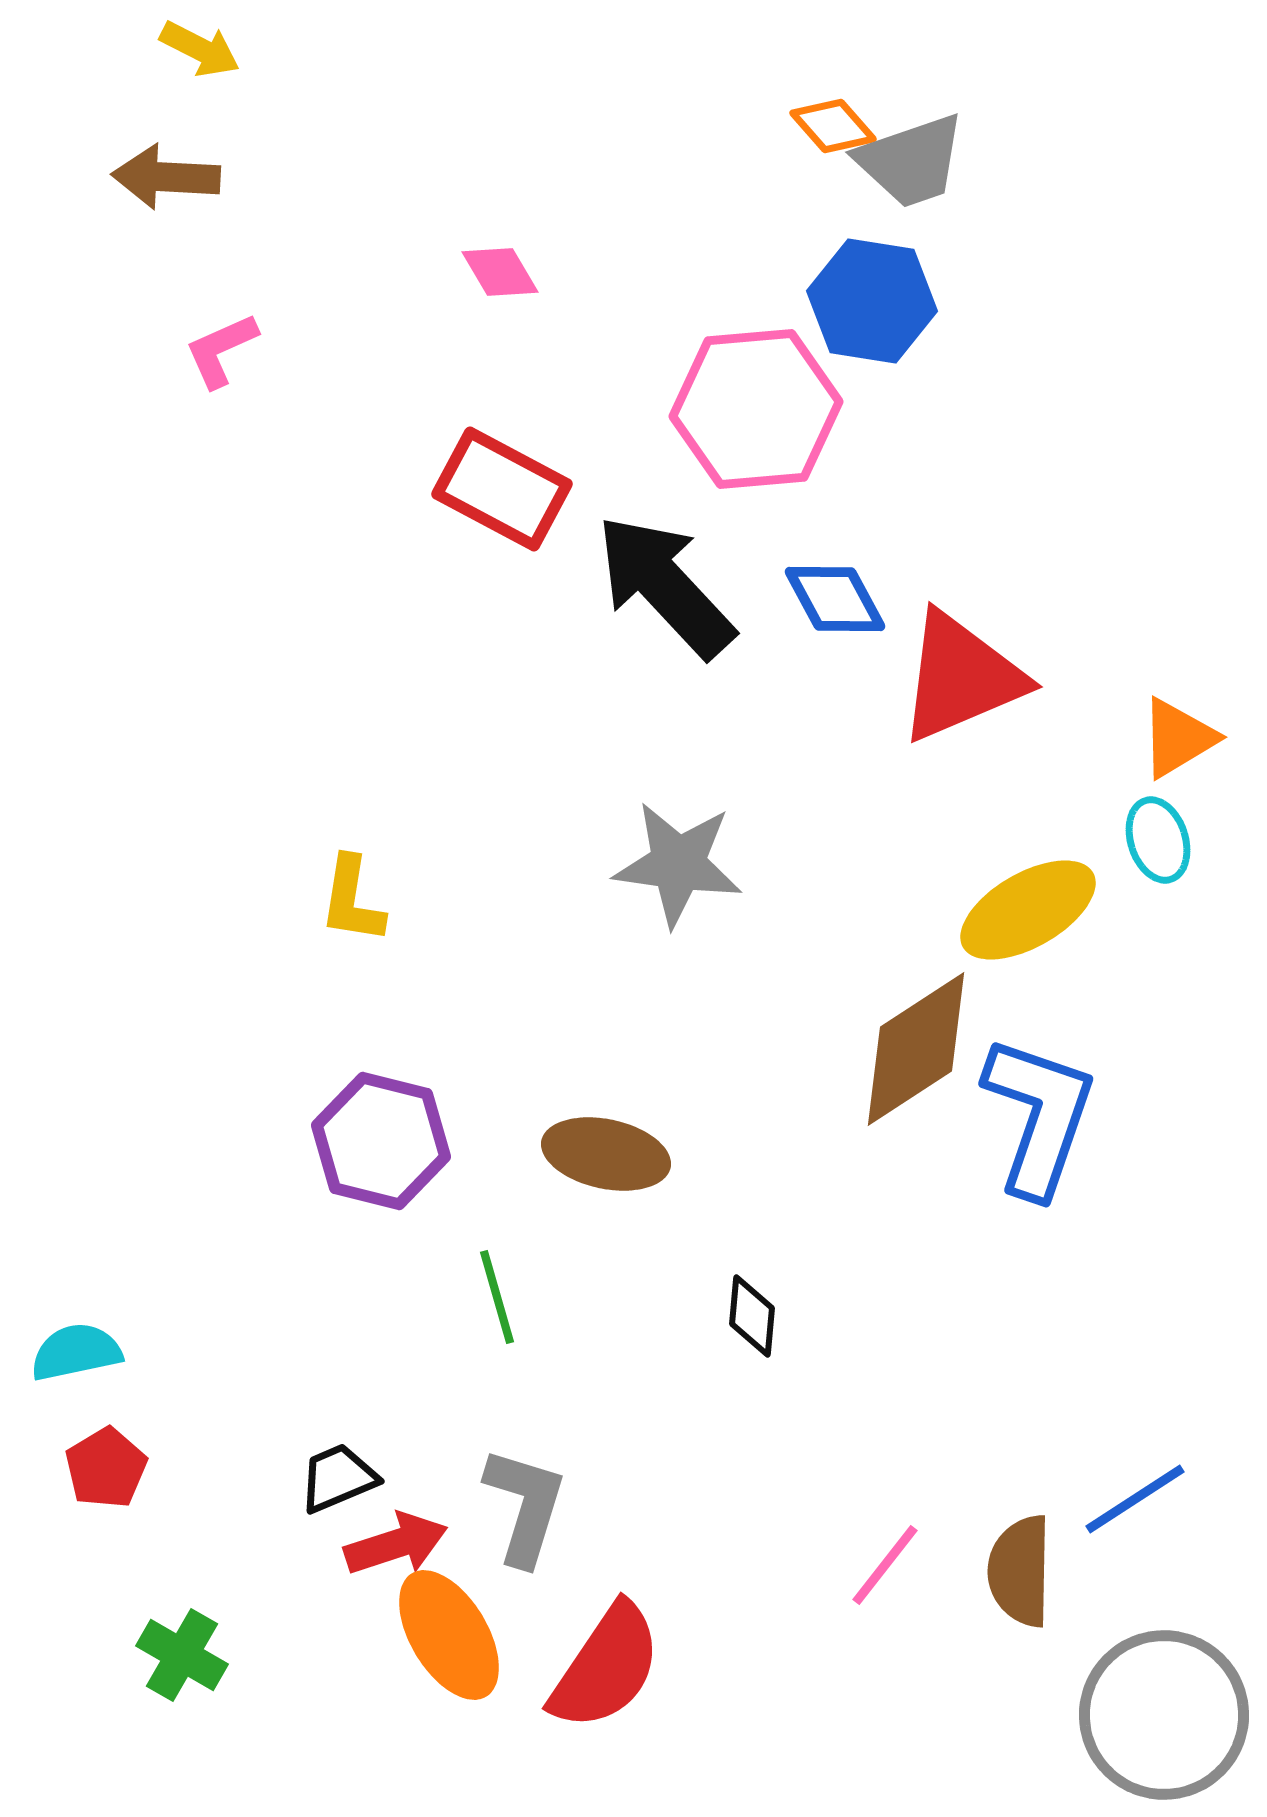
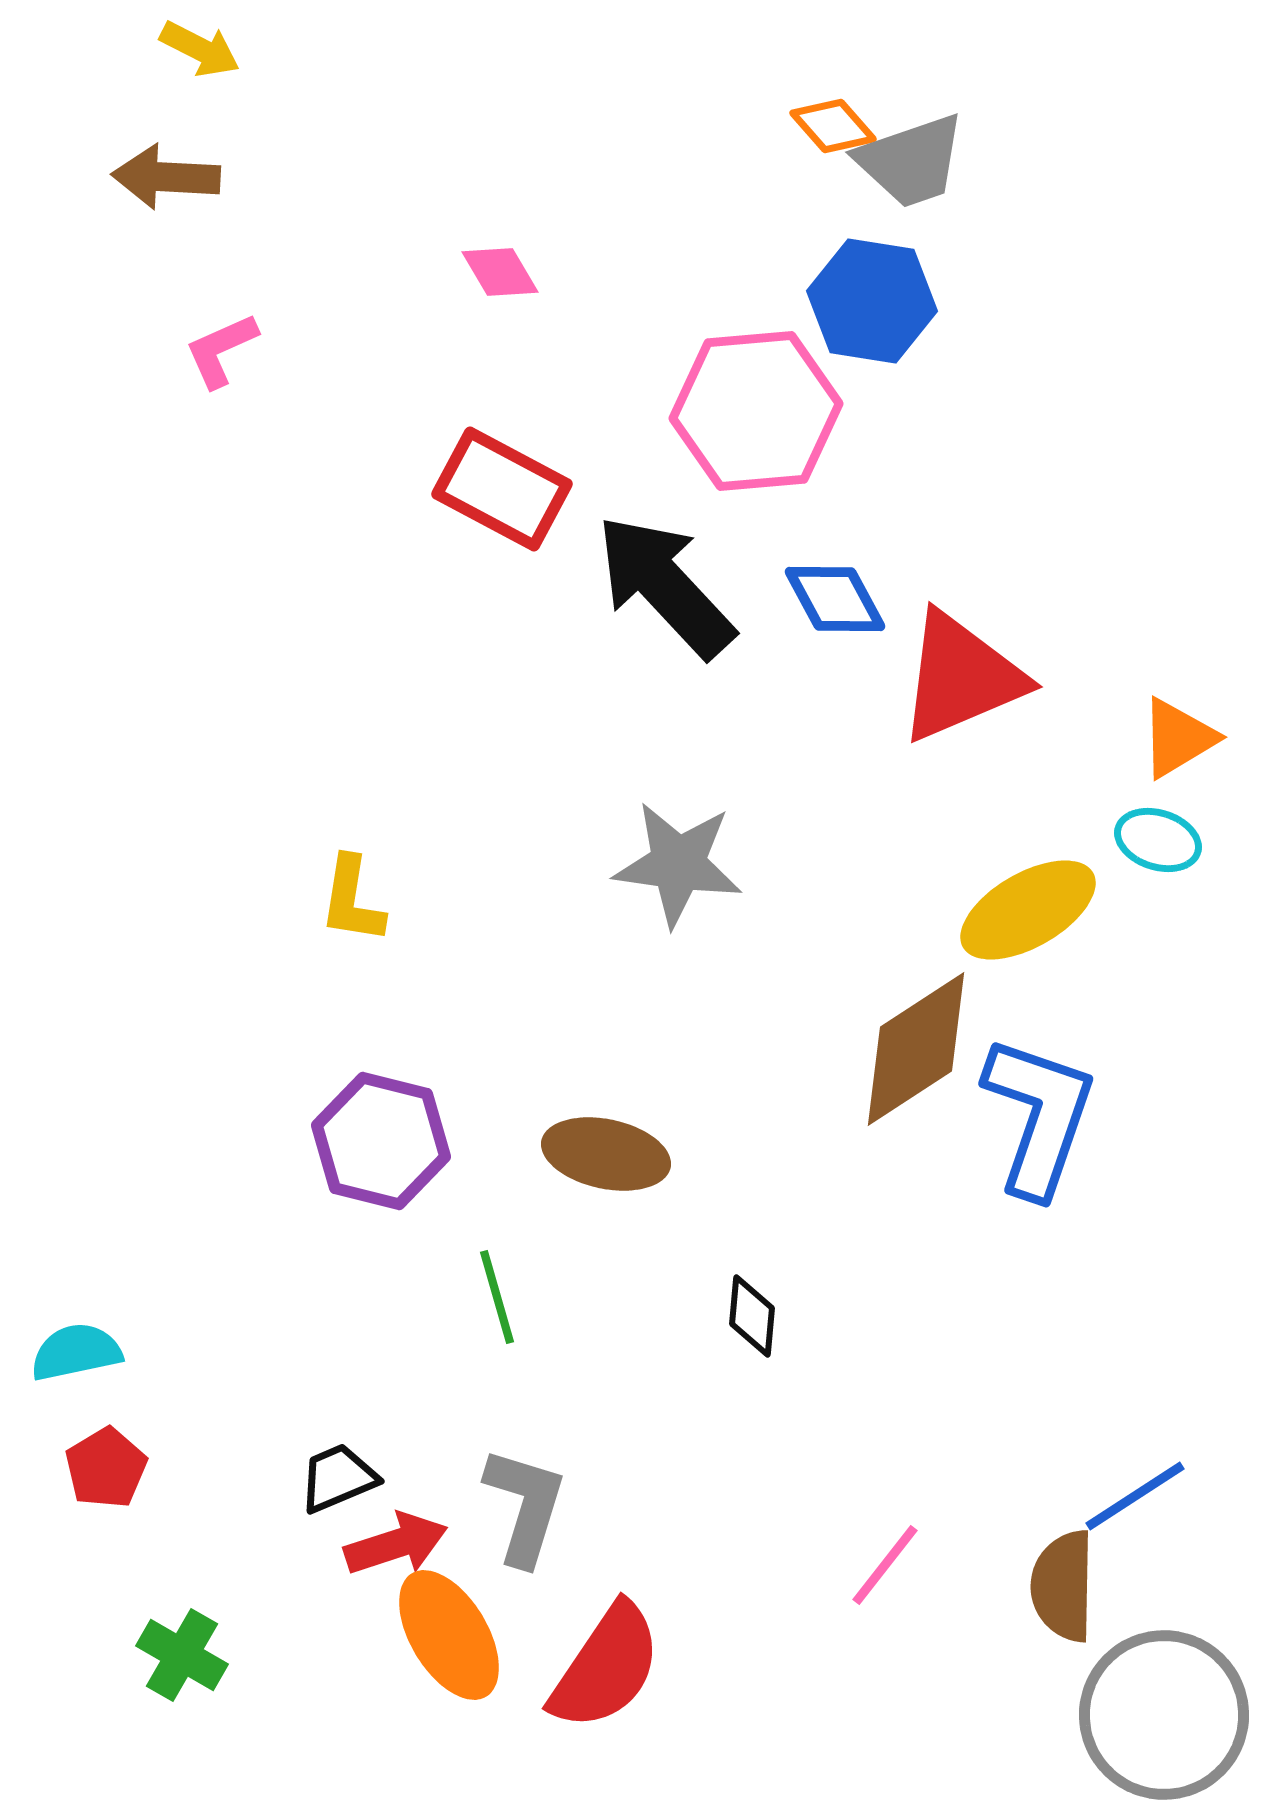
pink hexagon: moved 2 px down
cyan ellipse: rotated 54 degrees counterclockwise
blue line: moved 3 px up
brown semicircle: moved 43 px right, 15 px down
